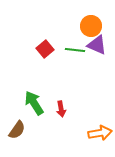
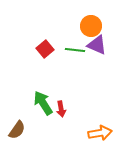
green arrow: moved 9 px right
